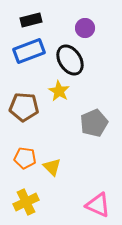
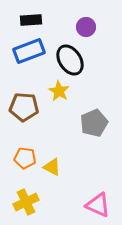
black rectangle: rotated 10 degrees clockwise
purple circle: moved 1 px right, 1 px up
yellow triangle: rotated 18 degrees counterclockwise
